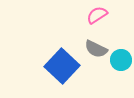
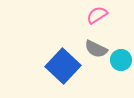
blue square: moved 1 px right
